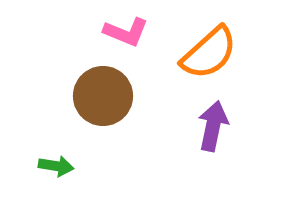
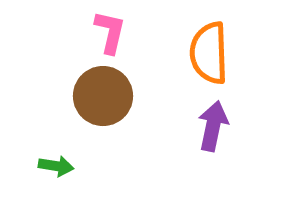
pink L-shape: moved 16 px left; rotated 99 degrees counterclockwise
orange semicircle: rotated 130 degrees clockwise
